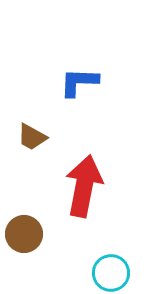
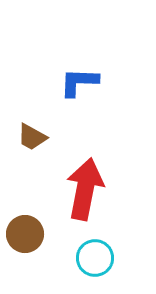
red arrow: moved 1 px right, 3 px down
brown circle: moved 1 px right
cyan circle: moved 16 px left, 15 px up
